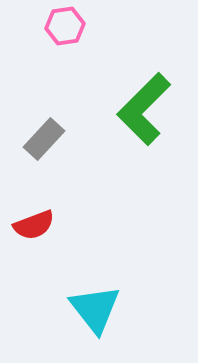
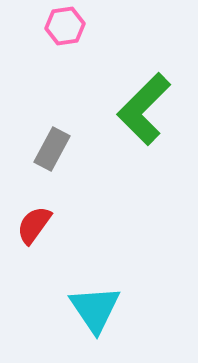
gray rectangle: moved 8 px right, 10 px down; rotated 15 degrees counterclockwise
red semicircle: rotated 147 degrees clockwise
cyan triangle: rotated 4 degrees clockwise
